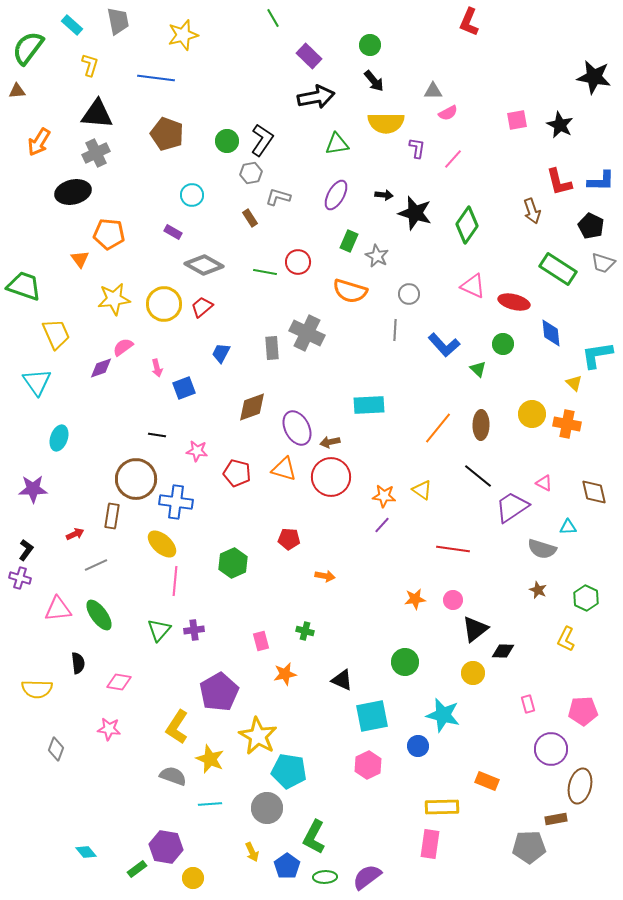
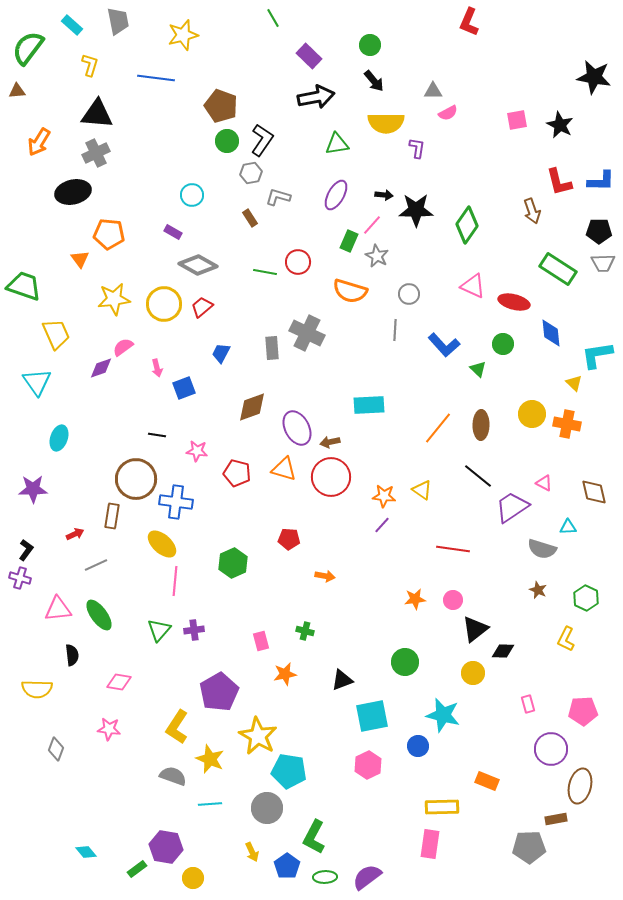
brown pentagon at (167, 134): moved 54 px right, 28 px up
pink line at (453, 159): moved 81 px left, 66 px down
black star at (415, 213): moved 1 px right, 3 px up; rotated 16 degrees counterclockwise
black pentagon at (591, 226): moved 8 px right, 5 px down; rotated 25 degrees counterclockwise
gray trapezoid at (603, 263): rotated 20 degrees counterclockwise
gray diamond at (204, 265): moved 6 px left
black semicircle at (78, 663): moved 6 px left, 8 px up
black triangle at (342, 680): rotated 45 degrees counterclockwise
